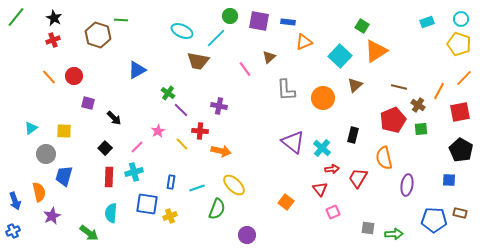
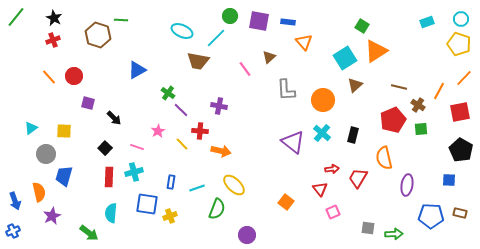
orange triangle at (304, 42): rotated 48 degrees counterclockwise
cyan square at (340, 56): moved 5 px right, 2 px down; rotated 15 degrees clockwise
orange circle at (323, 98): moved 2 px down
pink line at (137, 147): rotated 64 degrees clockwise
cyan cross at (322, 148): moved 15 px up
blue pentagon at (434, 220): moved 3 px left, 4 px up
